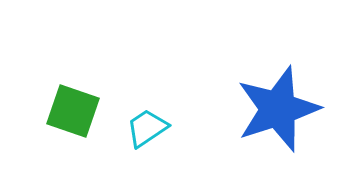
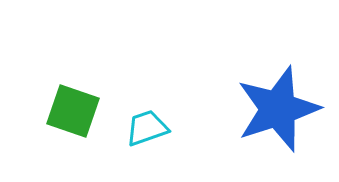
cyan trapezoid: rotated 15 degrees clockwise
